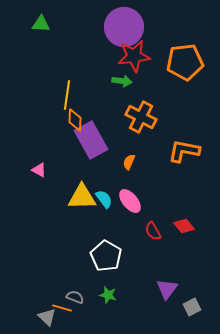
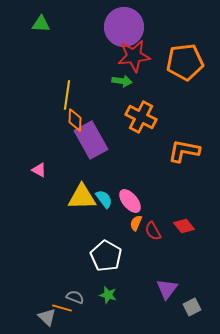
orange semicircle: moved 7 px right, 61 px down
